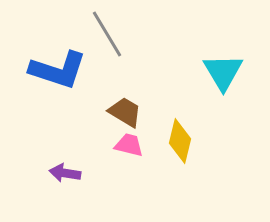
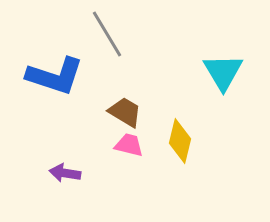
blue L-shape: moved 3 px left, 6 px down
